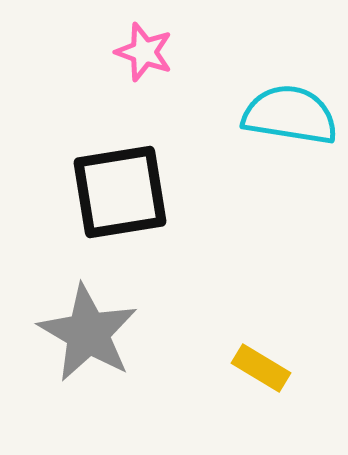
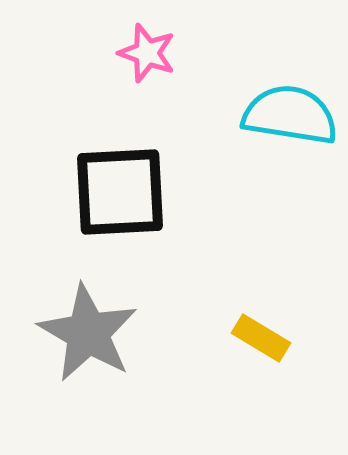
pink star: moved 3 px right, 1 px down
black square: rotated 6 degrees clockwise
yellow rectangle: moved 30 px up
